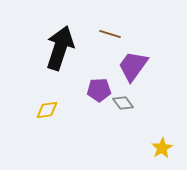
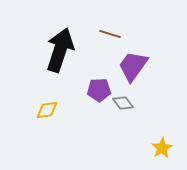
black arrow: moved 2 px down
